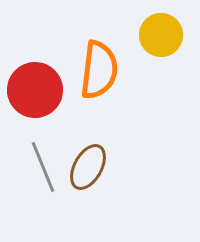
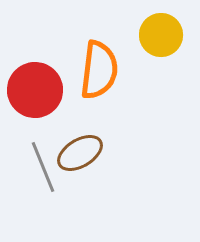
brown ellipse: moved 8 px left, 14 px up; rotated 30 degrees clockwise
